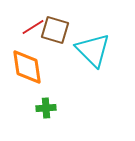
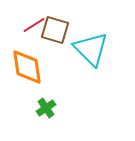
red line: moved 1 px right, 2 px up
cyan triangle: moved 2 px left, 1 px up
green cross: rotated 30 degrees counterclockwise
